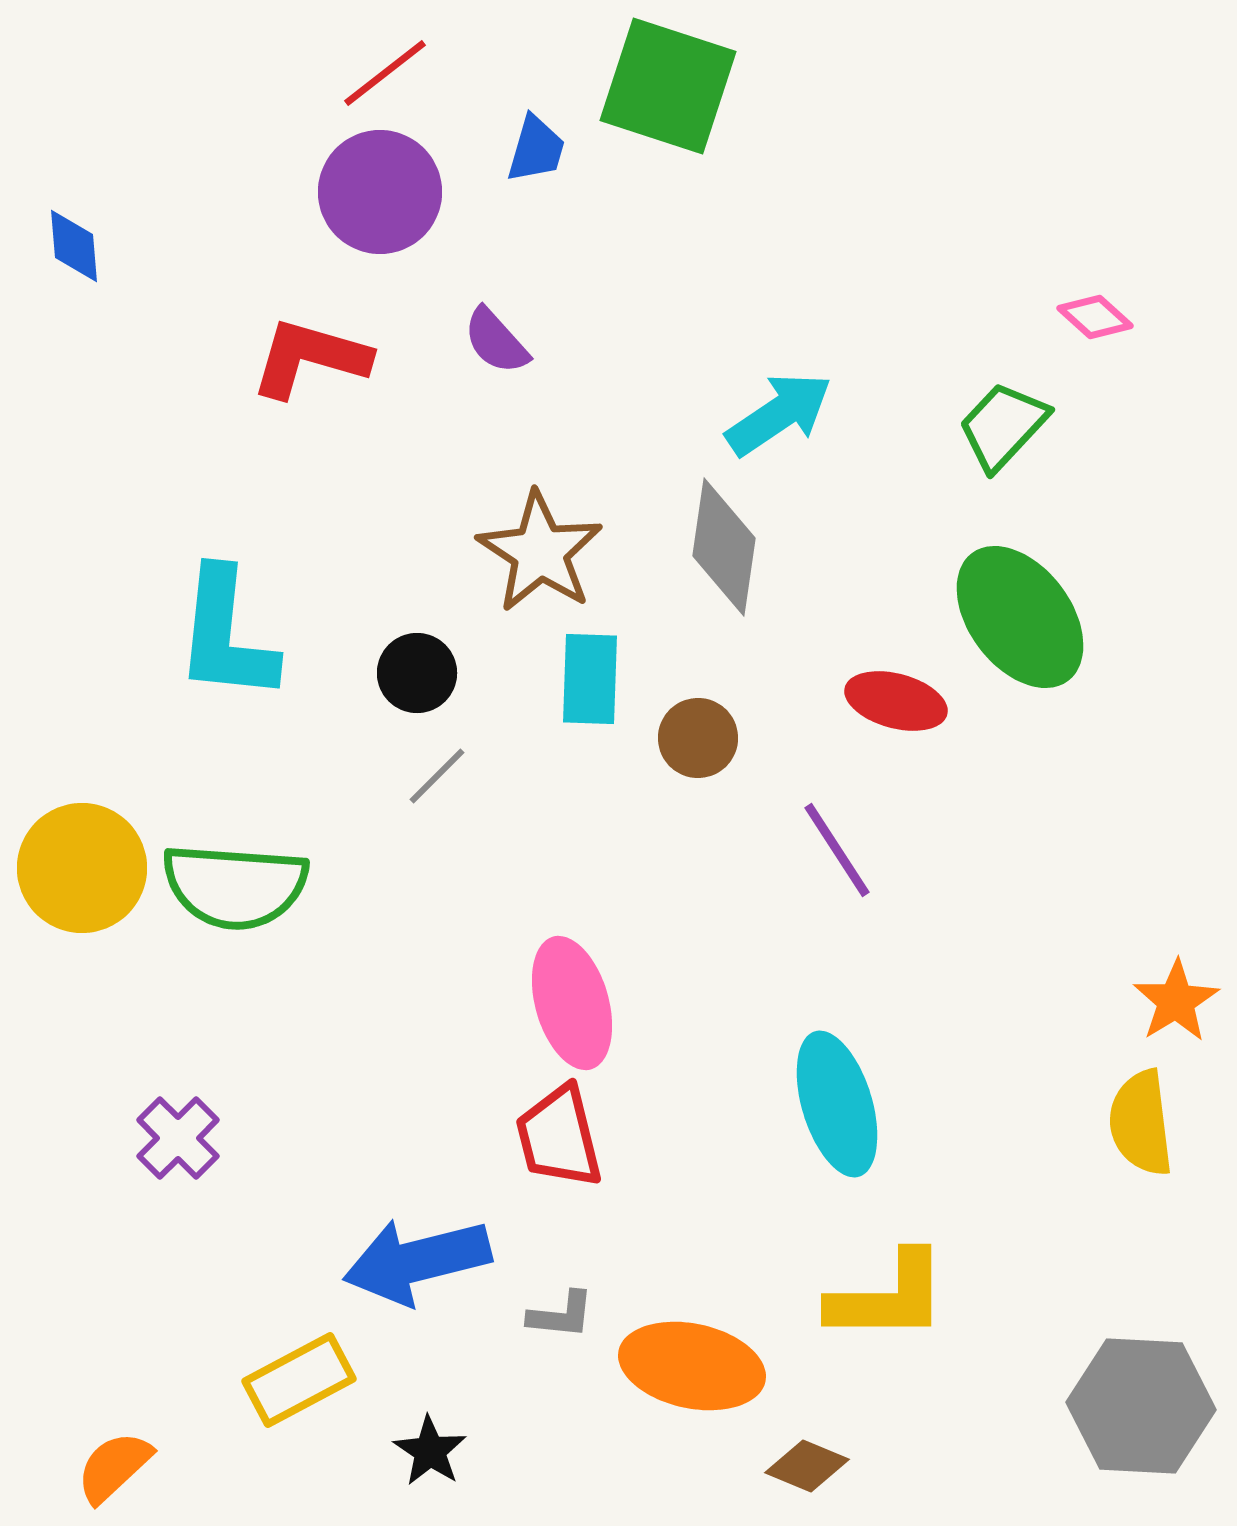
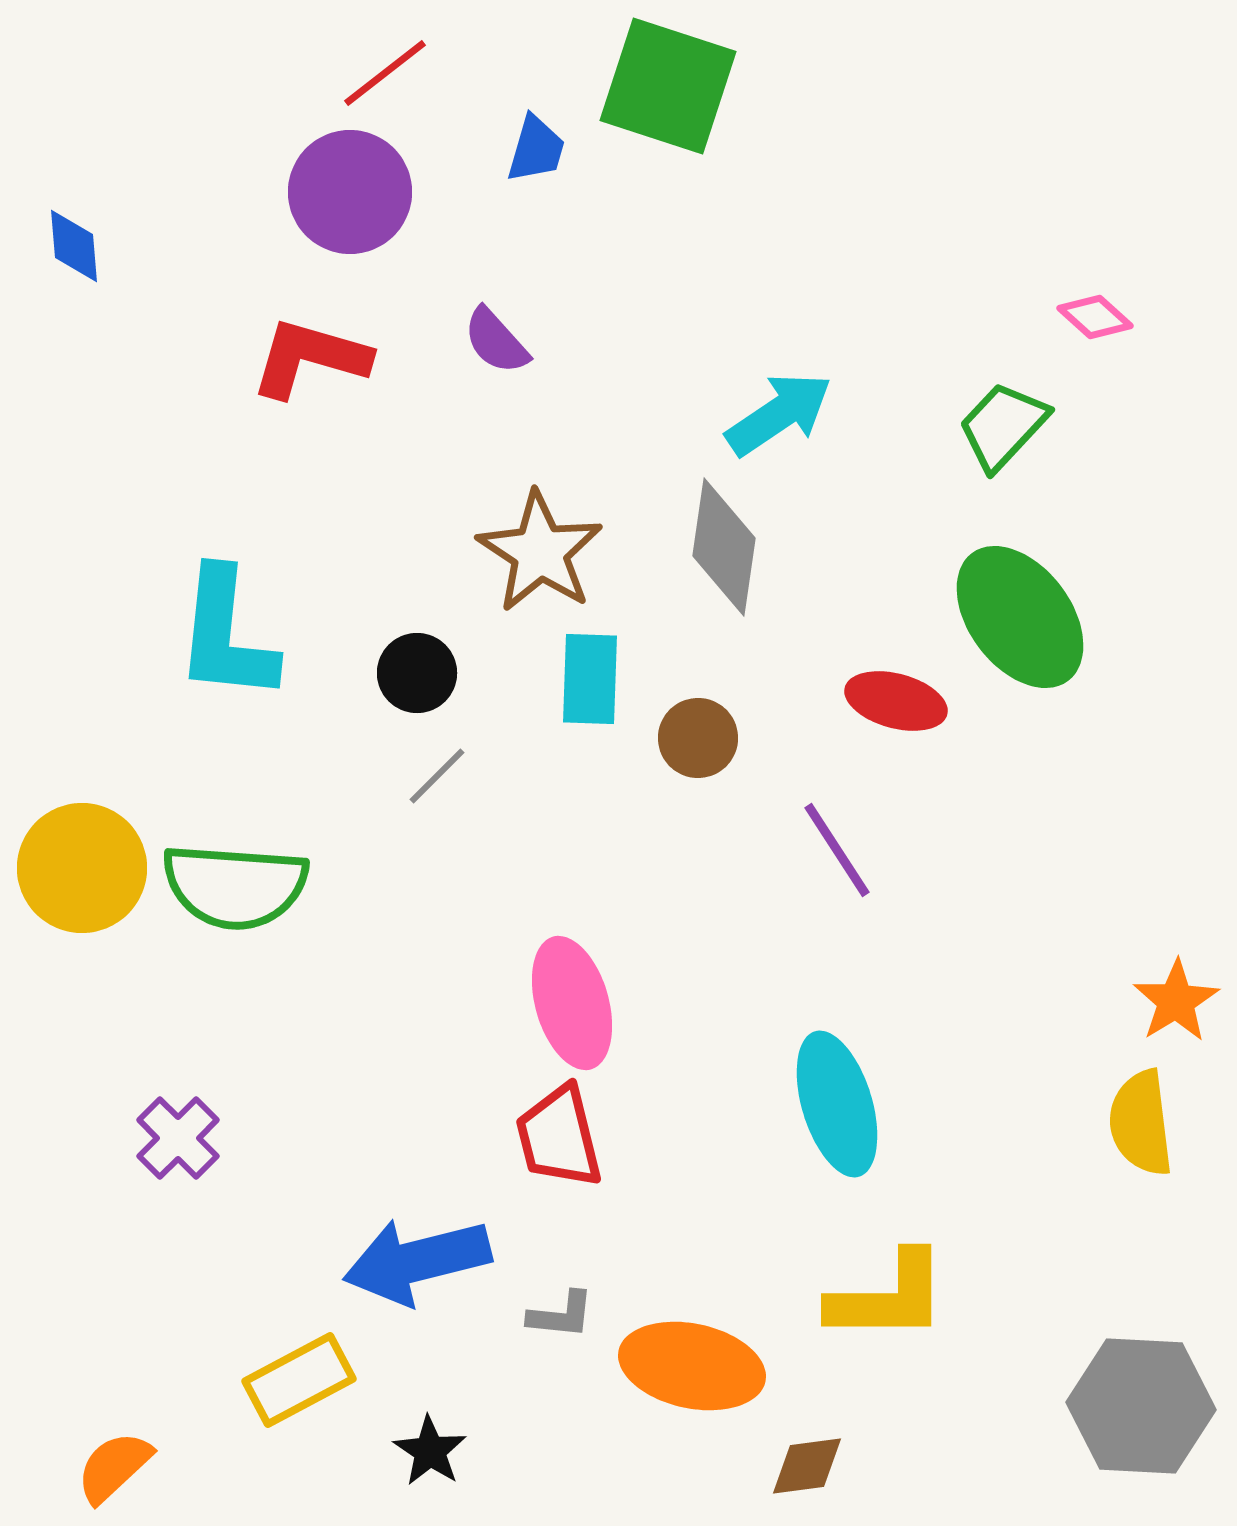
purple circle: moved 30 px left
brown diamond: rotated 30 degrees counterclockwise
